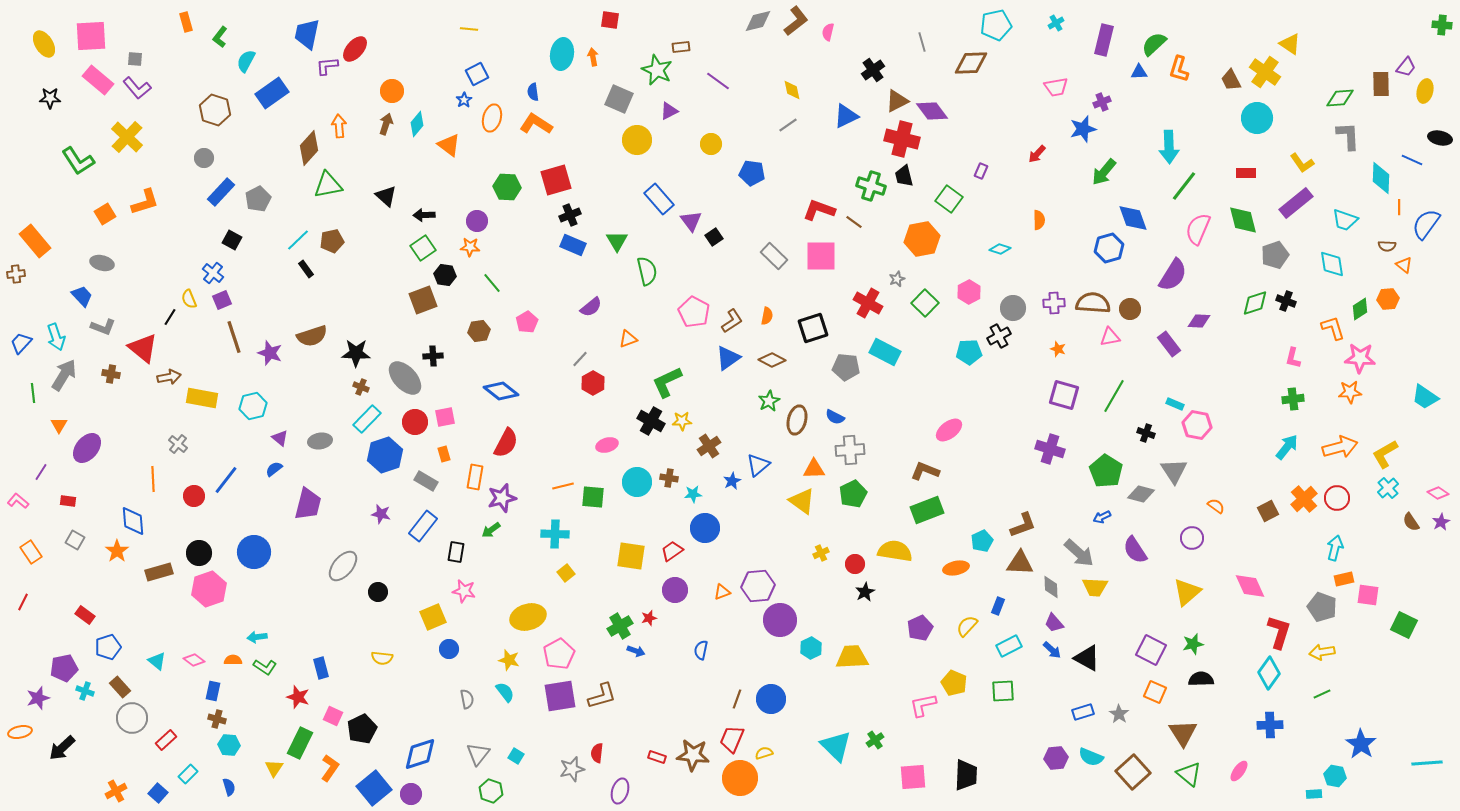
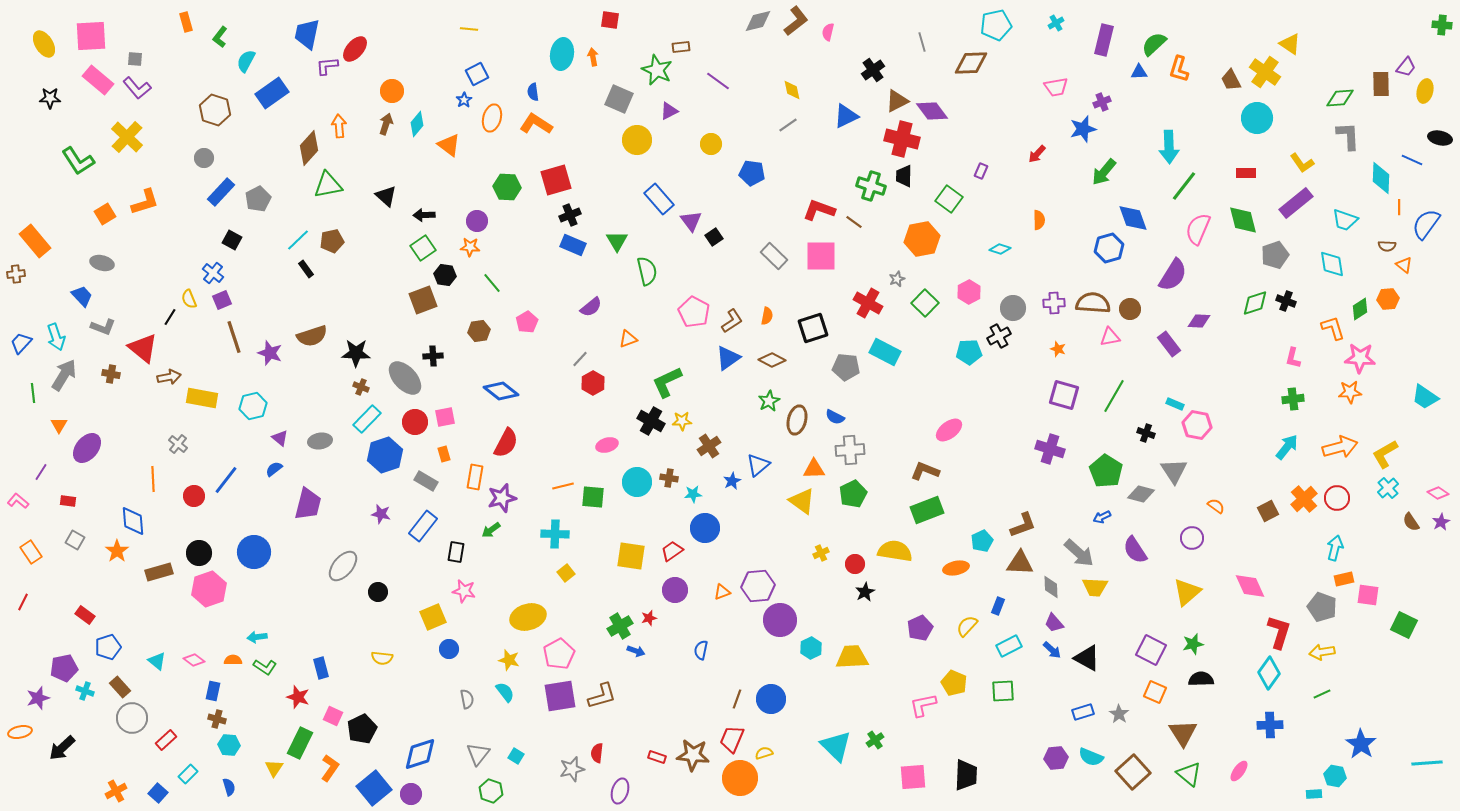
black trapezoid at (904, 176): rotated 15 degrees clockwise
